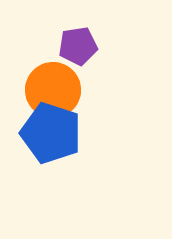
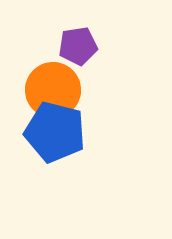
blue pentagon: moved 4 px right, 1 px up; rotated 4 degrees counterclockwise
